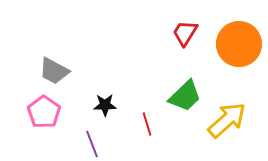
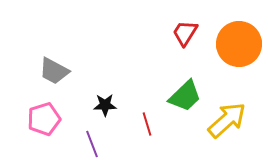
pink pentagon: moved 7 px down; rotated 20 degrees clockwise
